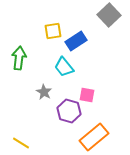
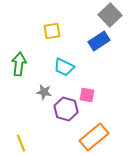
gray square: moved 1 px right
yellow square: moved 1 px left
blue rectangle: moved 23 px right
green arrow: moved 6 px down
cyan trapezoid: rotated 25 degrees counterclockwise
gray star: rotated 21 degrees counterclockwise
purple hexagon: moved 3 px left, 2 px up
yellow line: rotated 36 degrees clockwise
